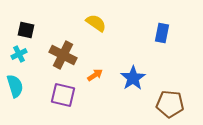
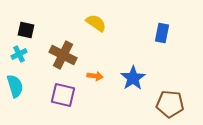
orange arrow: moved 1 px down; rotated 42 degrees clockwise
